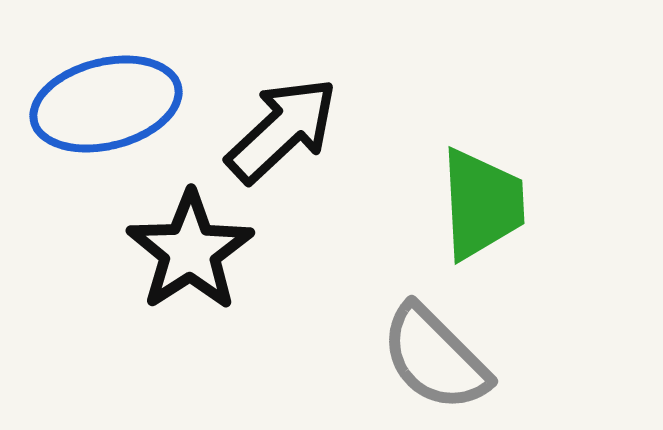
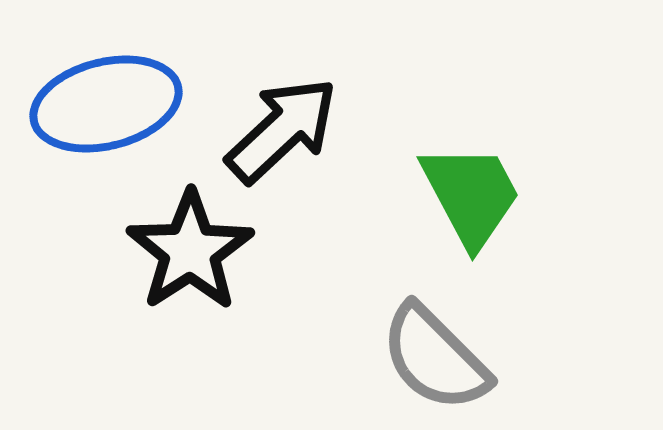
green trapezoid: moved 11 px left, 9 px up; rotated 25 degrees counterclockwise
